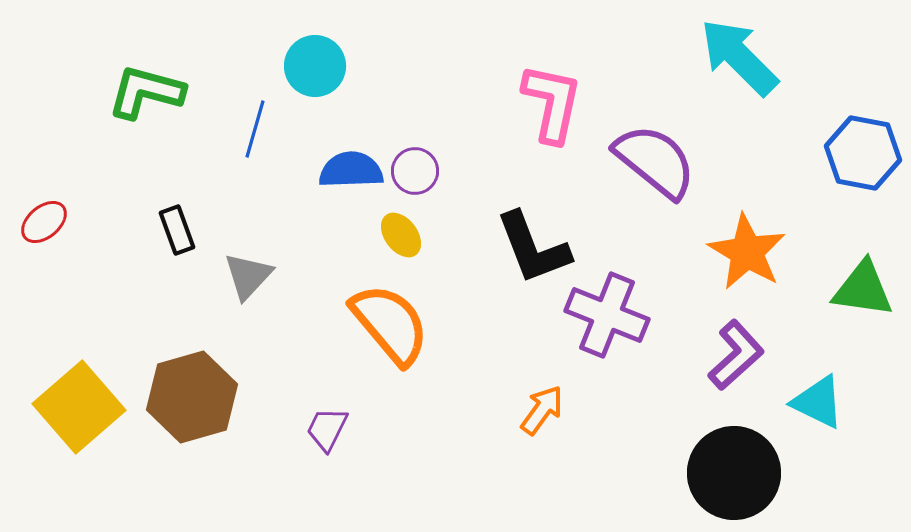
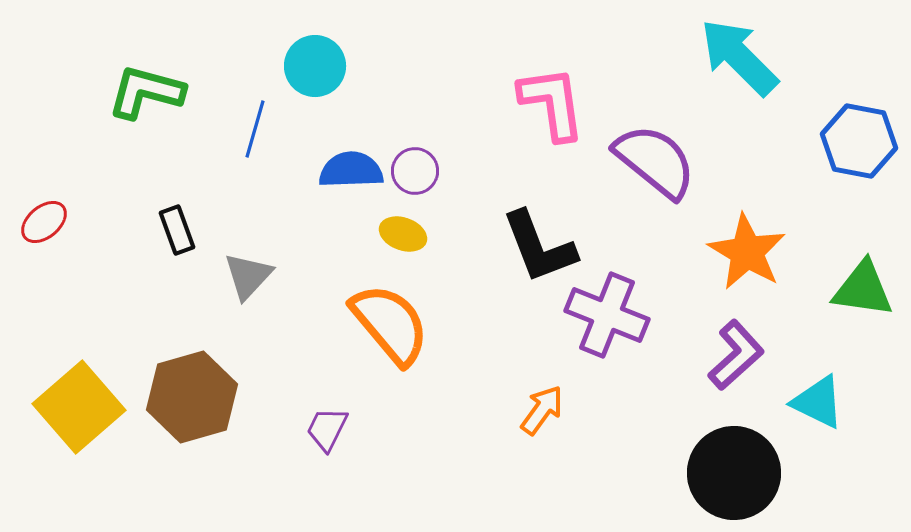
pink L-shape: rotated 20 degrees counterclockwise
blue hexagon: moved 4 px left, 12 px up
yellow ellipse: moved 2 px right, 1 px up; rotated 33 degrees counterclockwise
black L-shape: moved 6 px right, 1 px up
